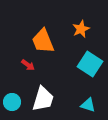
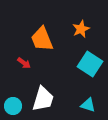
orange trapezoid: moved 1 px left, 2 px up
red arrow: moved 4 px left, 2 px up
cyan circle: moved 1 px right, 4 px down
